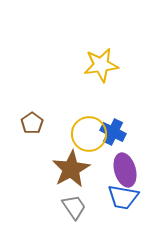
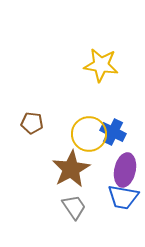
yellow star: rotated 16 degrees clockwise
brown pentagon: rotated 30 degrees counterclockwise
purple ellipse: rotated 28 degrees clockwise
